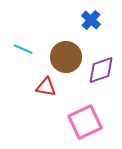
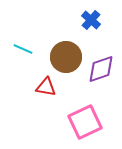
purple diamond: moved 1 px up
